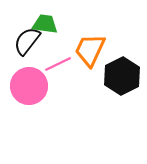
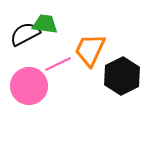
black semicircle: moved 2 px left, 7 px up; rotated 24 degrees clockwise
